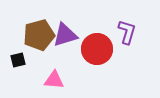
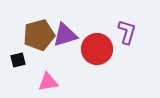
pink triangle: moved 6 px left, 2 px down; rotated 15 degrees counterclockwise
